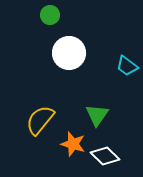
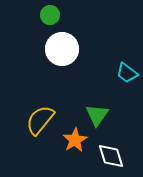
white circle: moved 7 px left, 4 px up
cyan trapezoid: moved 7 px down
orange star: moved 2 px right, 4 px up; rotated 25 degrees clockwise
white diamond: moved 6 px right; rotated 28 degrees clockwise
